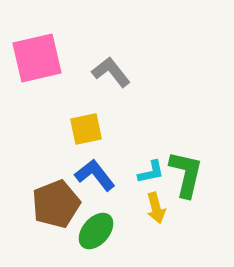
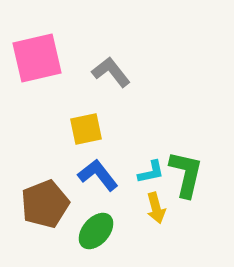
blue L-shape: moved 3 px right
brown pentagon: moved 11 px left
